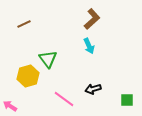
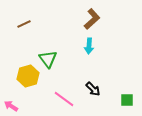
cyan arrow: rotated 28 degrees clockwise
black arrow: rotated 119 degrees counterclockwise
pink arrow: moved 1 px right
